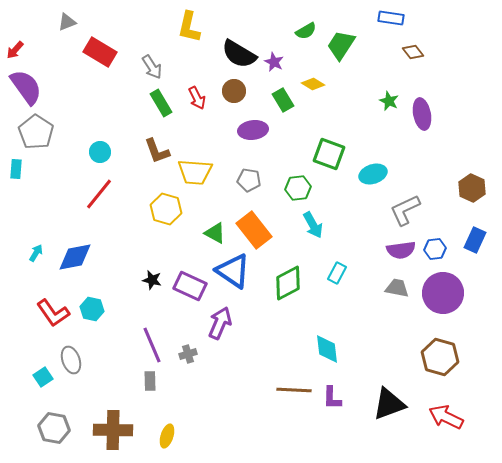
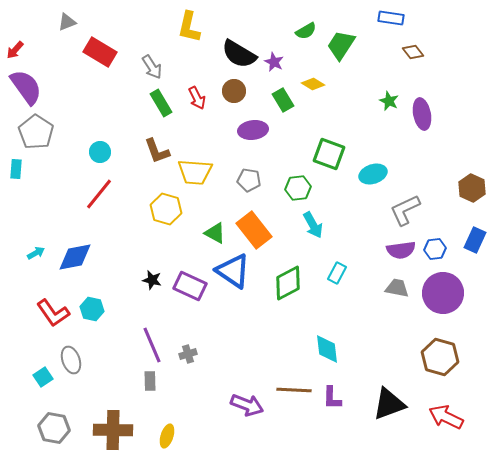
cyan arrow at (36, 253): rotated 30 degrees clockwise
purple arrow at (220, 323): moved 27 px right, 82 px down; rotated 88 degrees clockwise
